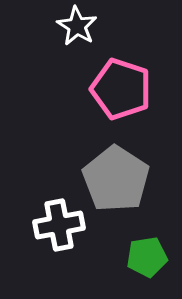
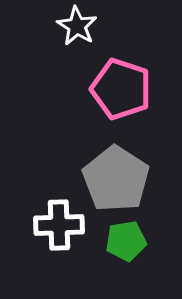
white cross: rotated 9 degrees clockwise
green pentagon: moved 21 px left, 16 px up
